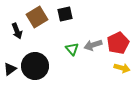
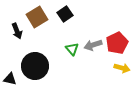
black square: rotated 21 degrees counterclockwise
red pentagon: moved 1 px left
black triangle: moved 10 px down; rotated 48 degrees clockwise
